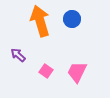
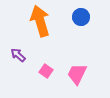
blue circle: moved 9 px right, 2 px up
pink trapezoid: moved 2 px down
